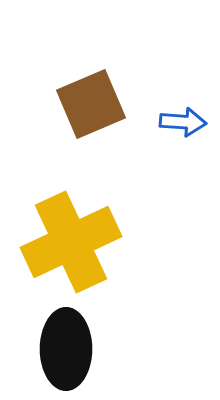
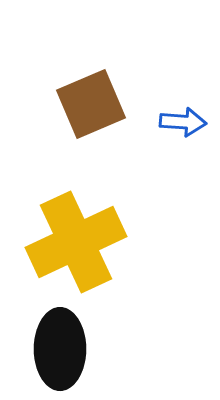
yellow cross: moved 5 px right
black ellipse: moved 6 px left
